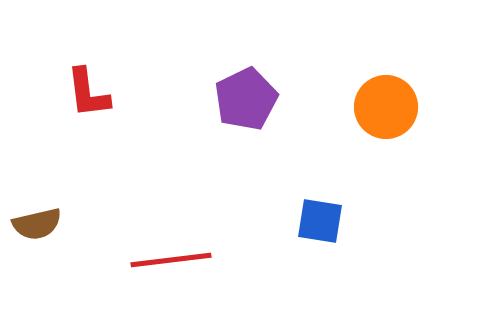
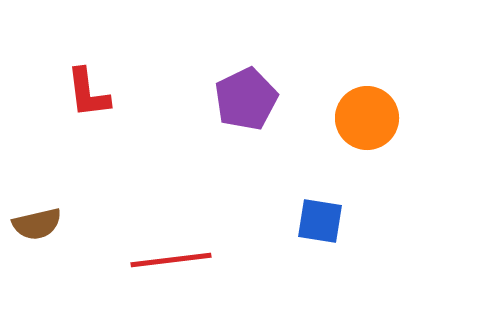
orange circle: moved 19 px left, 11 px down
